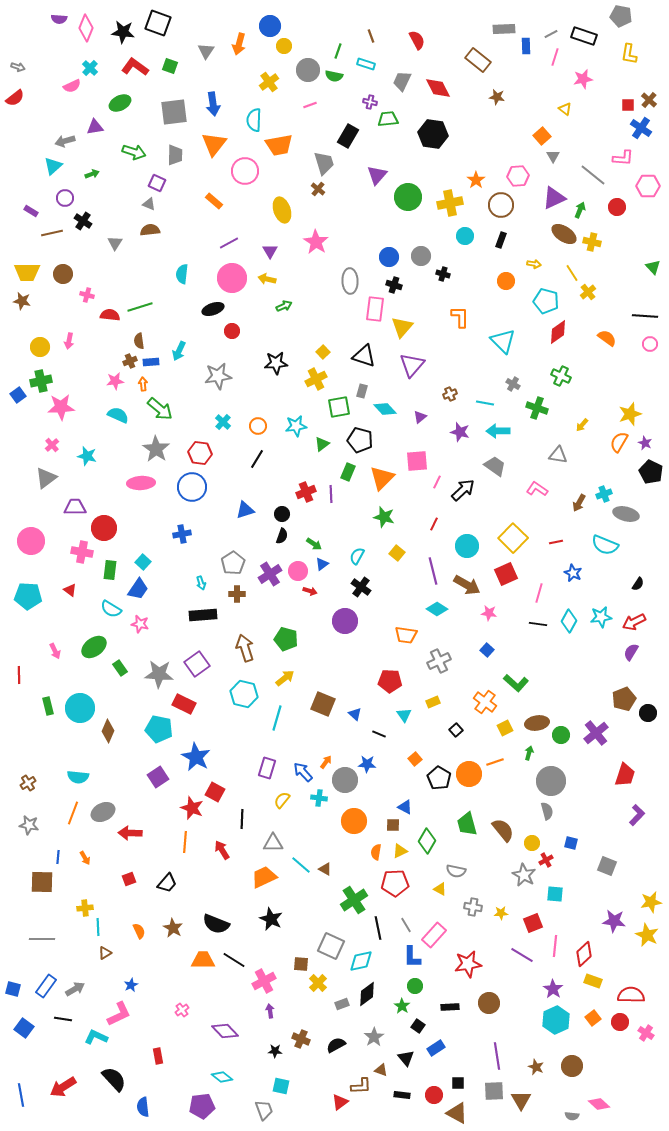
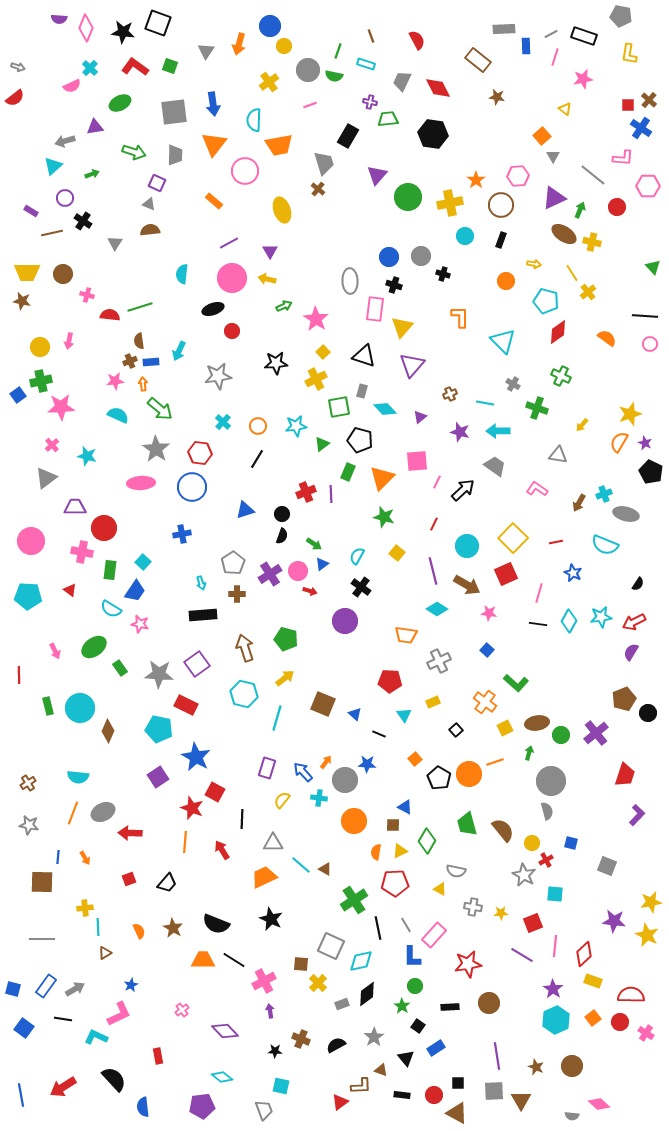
pink star at (316, 242): moved 77 px down
blue trapezoid at (138, 589): moved 3 px left, 2 px down
red rectangle at (184, 704): moved 2 px right, 1 px down
